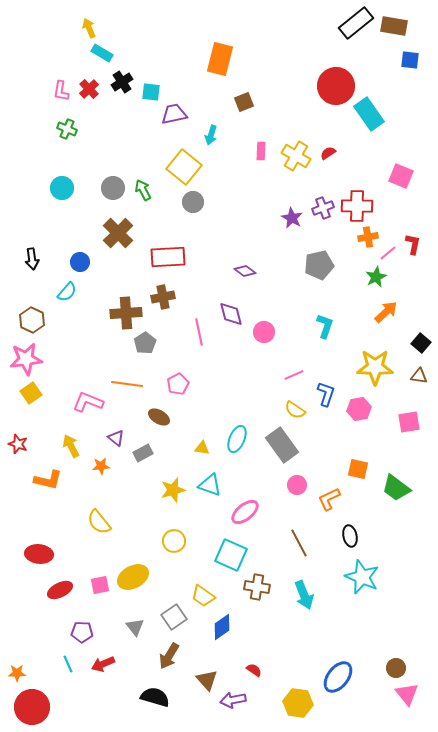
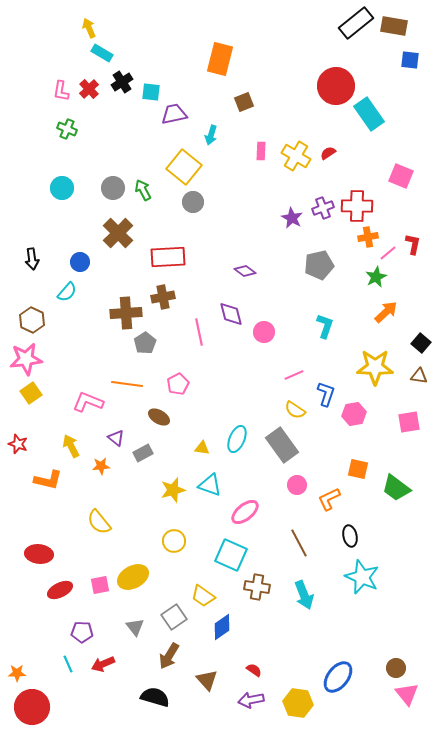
pink hexagon at (359, 409): moved 5 px left, 5 px down
purple arrow at (233, 700): moved 18 px right
